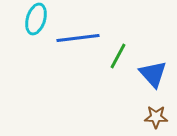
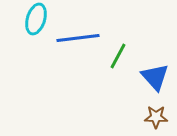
blue triangle: moved 2 px right, 3 px down
